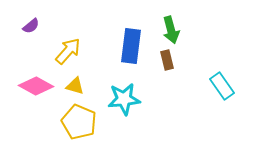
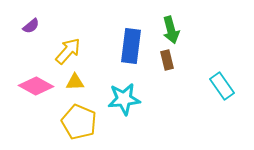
yellow triangle: moved 4 px up; rotated 18 degrees counterclockwise
